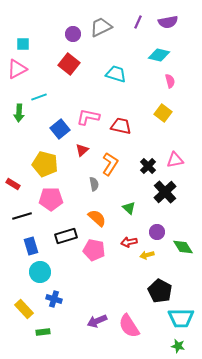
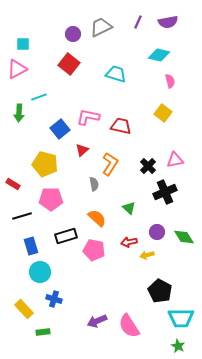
black cross at (165, 192): rotated 20 degrees clockwise
green diamond at (183, 247): moved 1 px right, 10 px up
green star at (178, 346): rotated 16 degrees clockwise
